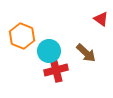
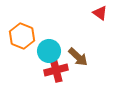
red triangle: moved 1 px left, 6 px up
brown arrow: moved 8 px left, 4 px down
